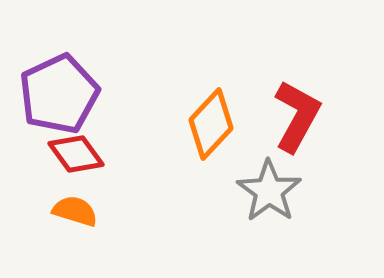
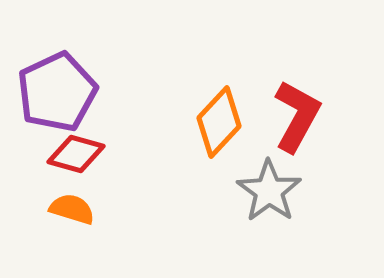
purple pentagon: moved 2 px left, 2 px up
orange diamond: moved 8 px right, 2 px up
red diamond: rotated 38 degrees counterclockwise
orange semicircle: moved 3 px left, 2 px up
